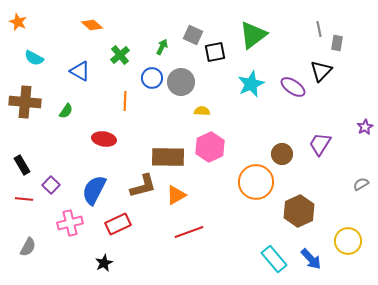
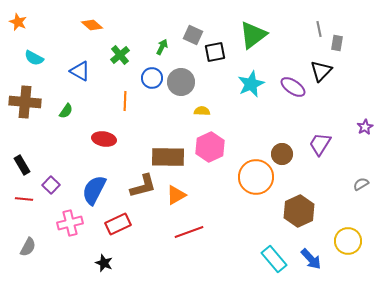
orange circle at (256, 182): moved 5 px up
black star at (104, 263): rotated 24 degrees counterclockwise
